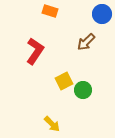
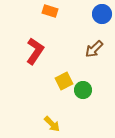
brown arrow: moved 8 px right, 7 px down
